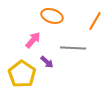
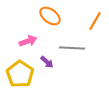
orange ellipse: moved 2 px left; rotated 20 degrees clockwise
pink arrow: moved 5 px left, 1 px down; rotated 30 degrees clockwise
gray line: moved 1 px left
yellow pentagon: moved 2 px left
